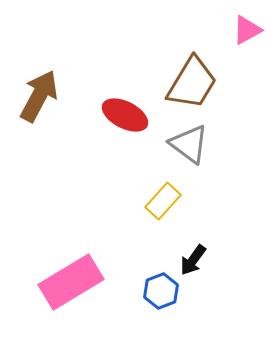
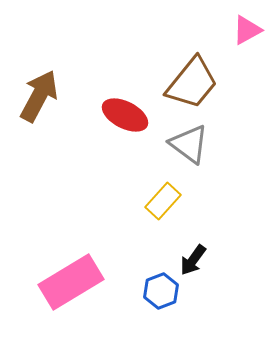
brown trapezoid: rotated 8 degrees clockwise
